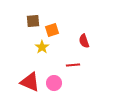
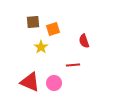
brown square: moved 1 px down
orange square: moved 1 px right, 1 px up
yellow star: moved 1 px left
